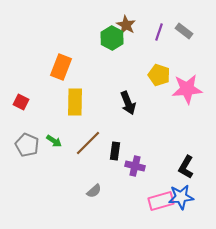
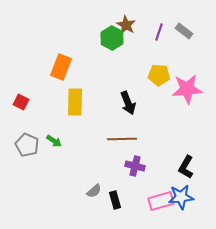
yellow pentagon: rotated 15 degrees counterclockwise
brown line: moved 34 px right, 4 px up; rotated 44 degrees clockwise
black rectangle: moved 49 px down; rotated 24 degrees counterclockwise
